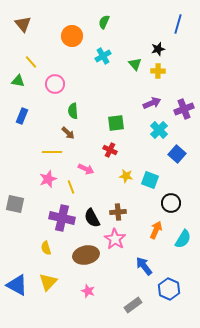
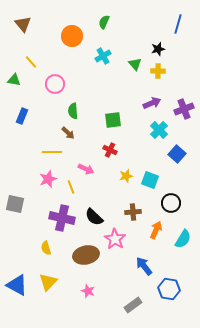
green triangle at (18, 81): moved 4 px left, 1 px up
green square at (116, 123): moved 3 px left, 3 px up
yellow star at (126, 176): rotated 24 degrees counterclockwise
brown cross at (118, 212): moved 15 px right
black semicircle at (92, 218): moved 2 px right, 1 px up; rotated 18 degrees counterclockwise
blue hexagon at (169, 289): rotated 15 degrees counterclockwise
